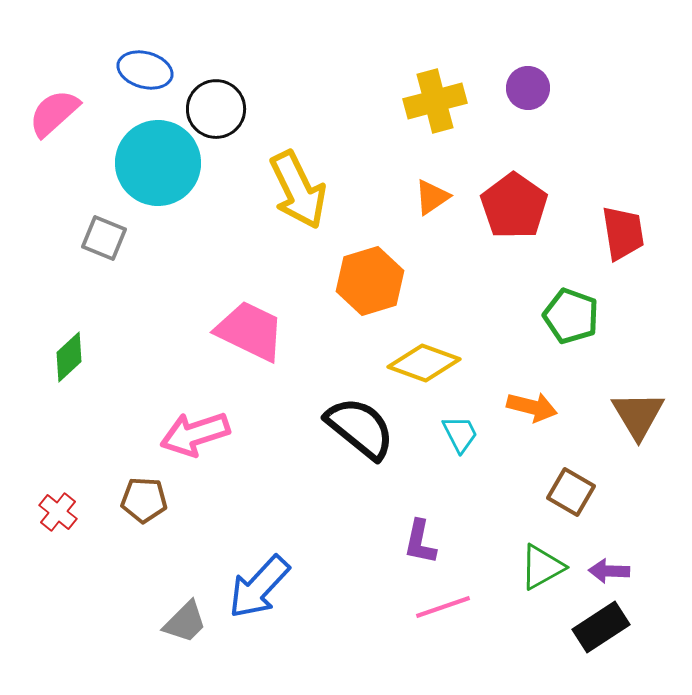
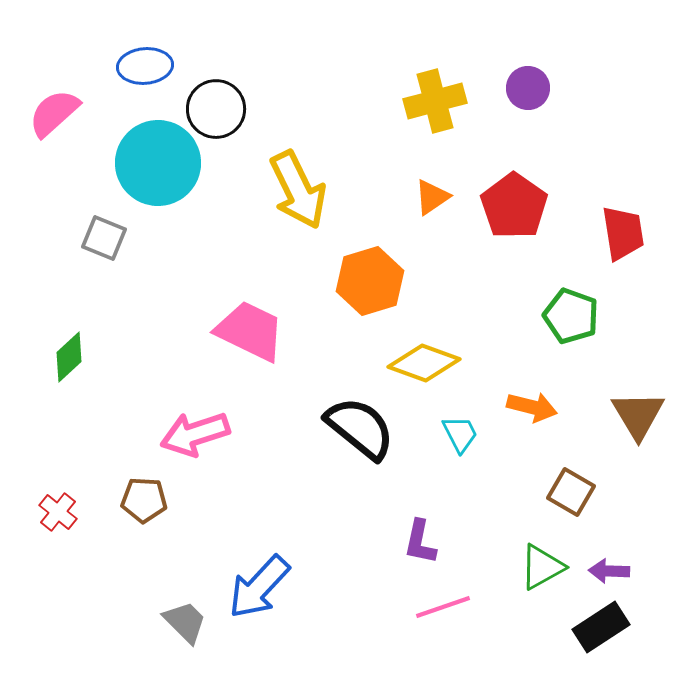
blue ellipse: moved 4 px up; rotated 20 degrees counterclockwise
gray trapezoid: rotated 90 degrees counterclockwise
